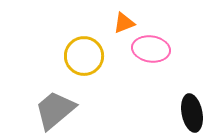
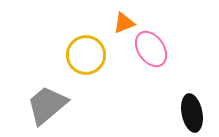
pink ellipse: rotated 48 degrees clockwise
yellow circle: moved 2 px right, 1 px up
gray trapezoid: moved 8 px left, 5 px up
